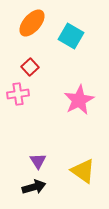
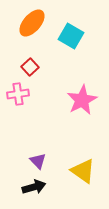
pink star: moved 3 px right
purple triangle: rotated 12 degrees counterclockwise
